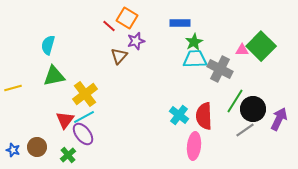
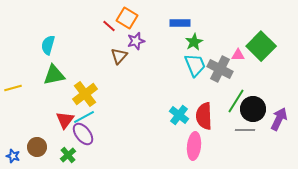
pink triangle: moved 4 px left, 5 px down
cyan trapezoid: moved 6 px down; rotated 70 degrees clockwise
green triangle: moved 1 px up
green line: moved 1 px right
gray line: rotated 36 degrees clockwise
blue star: moved 6 px down
